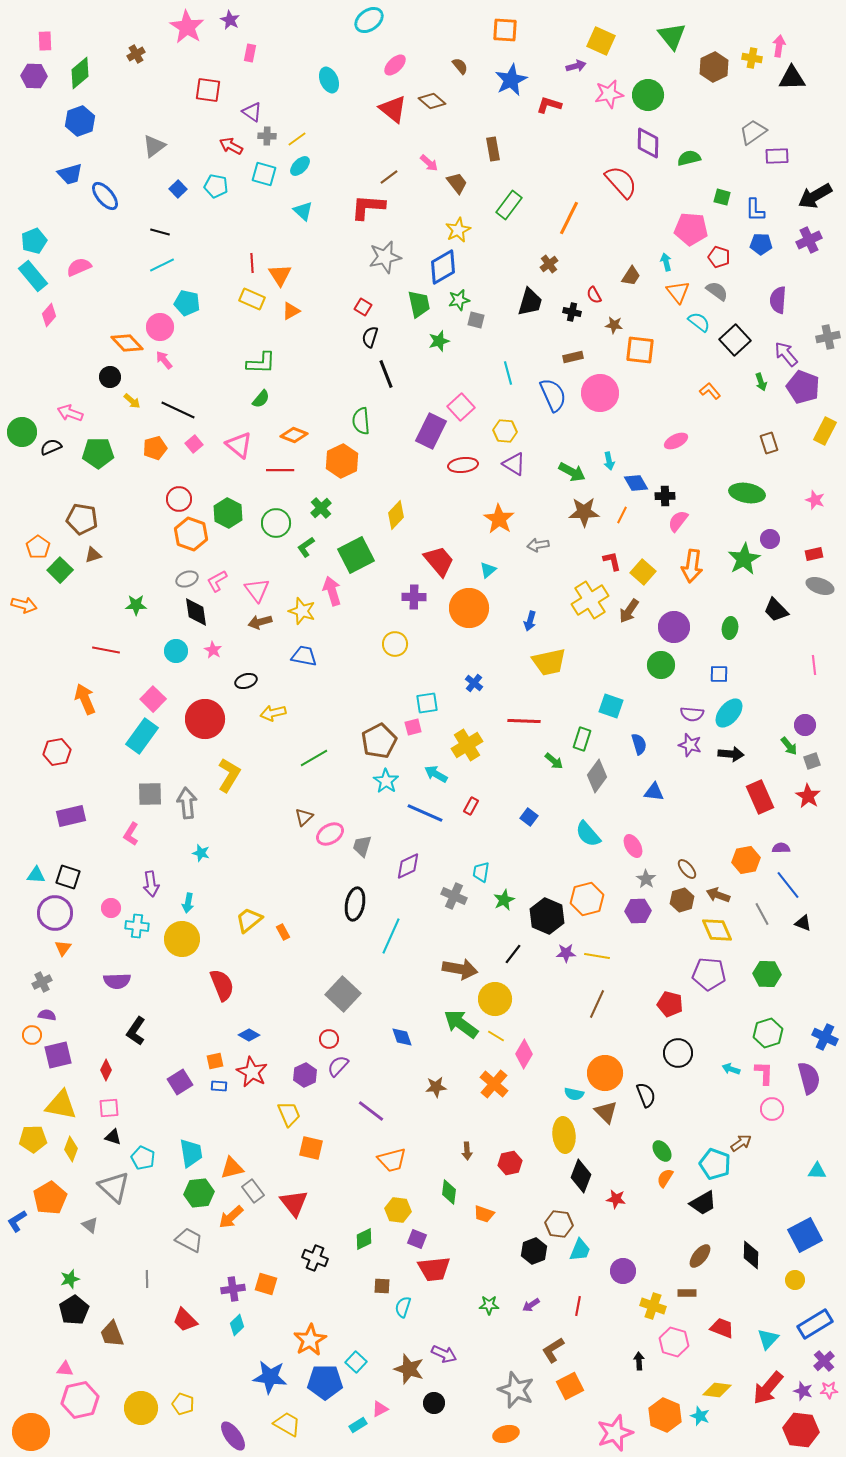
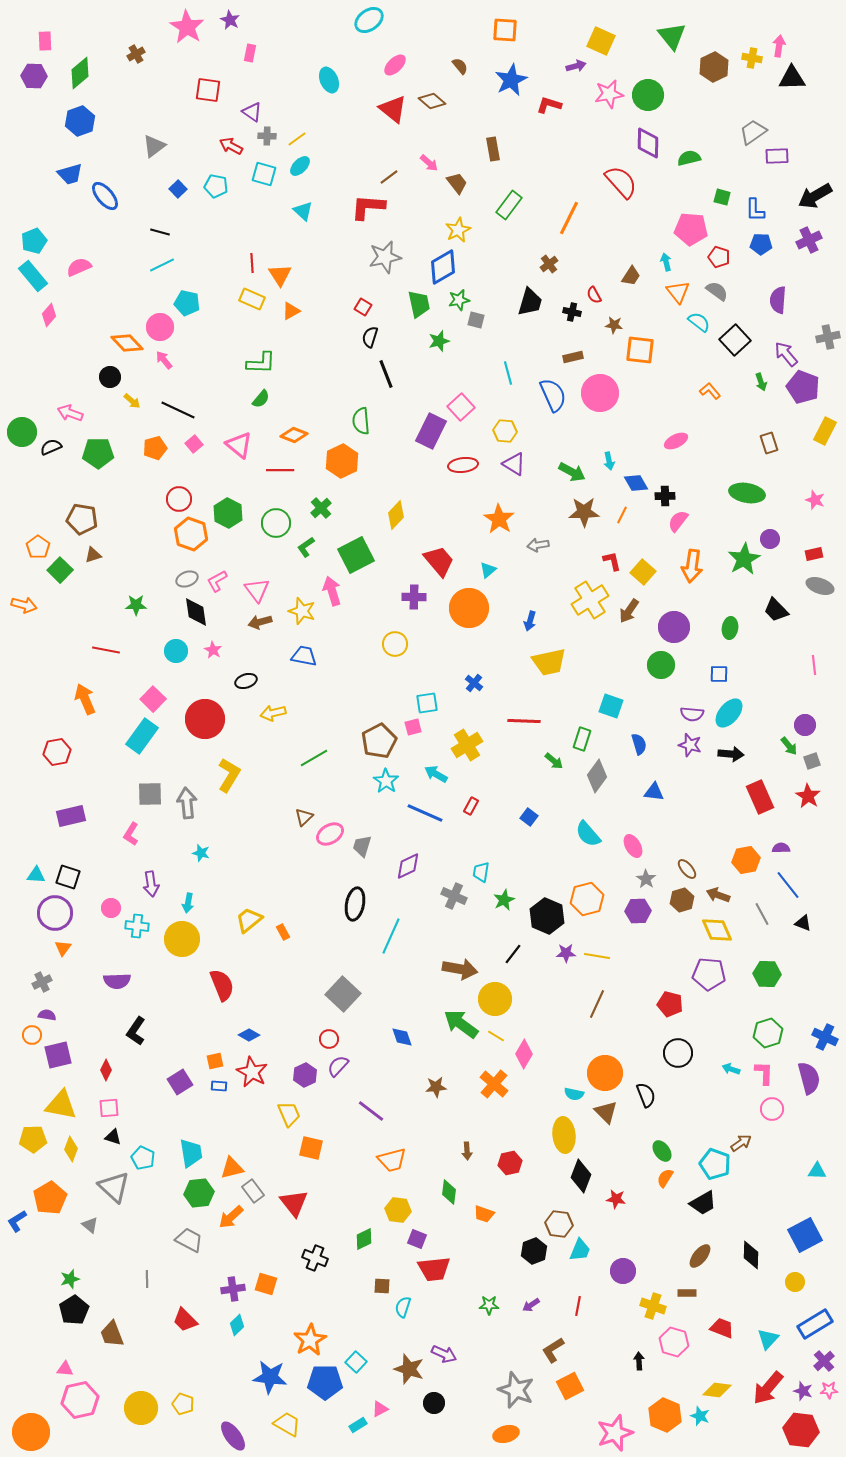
yellow circle at (795, 1280): moved 2 px down
